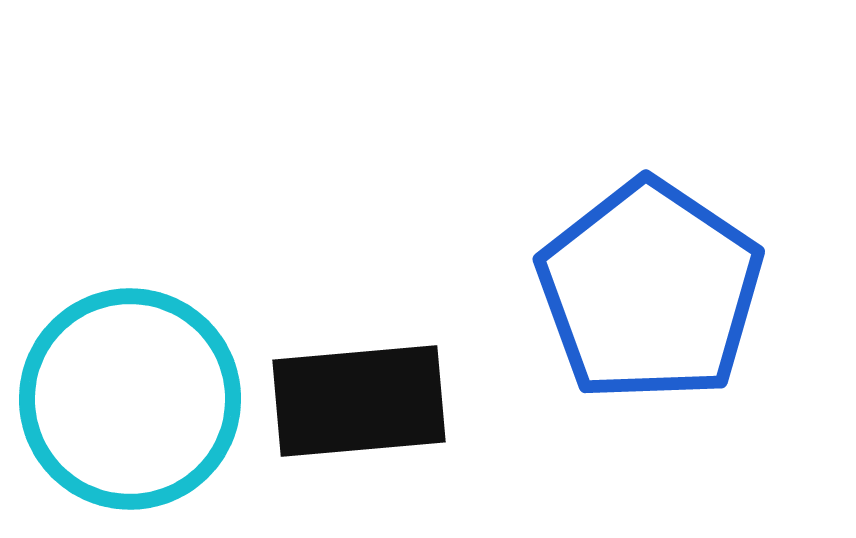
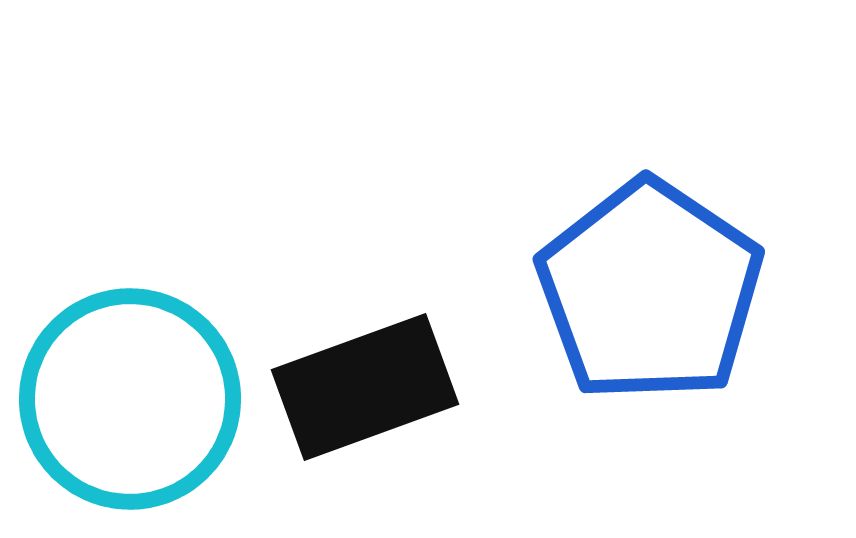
black rectangle: moved 6 px right, 14 px up; rotated 15 degrees counterclockwise
